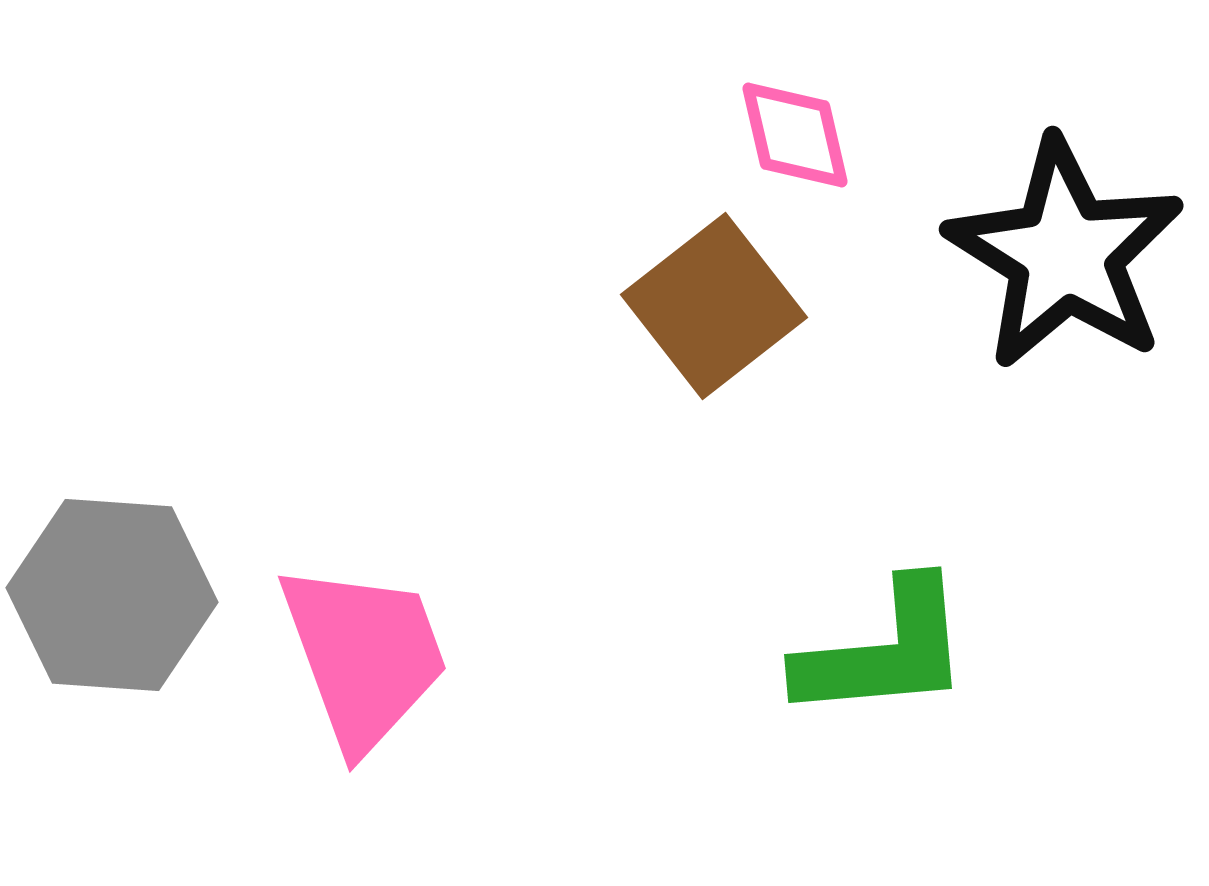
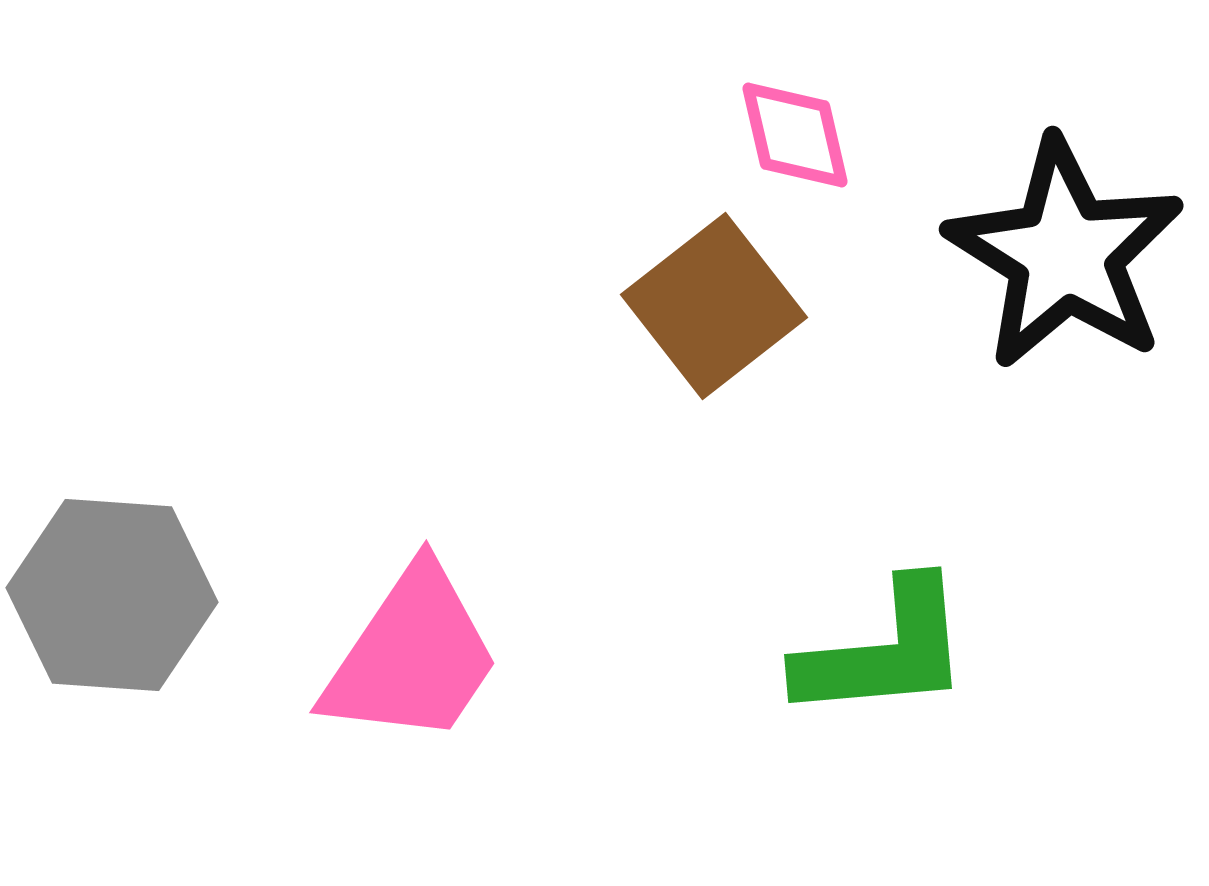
pink trapezoid: moved 48 px right; rotated 54 degrees clockwise
